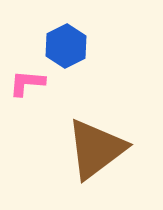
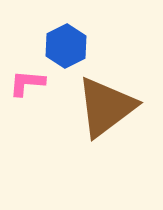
brown triangle: moved 10 px right, 42 px up
